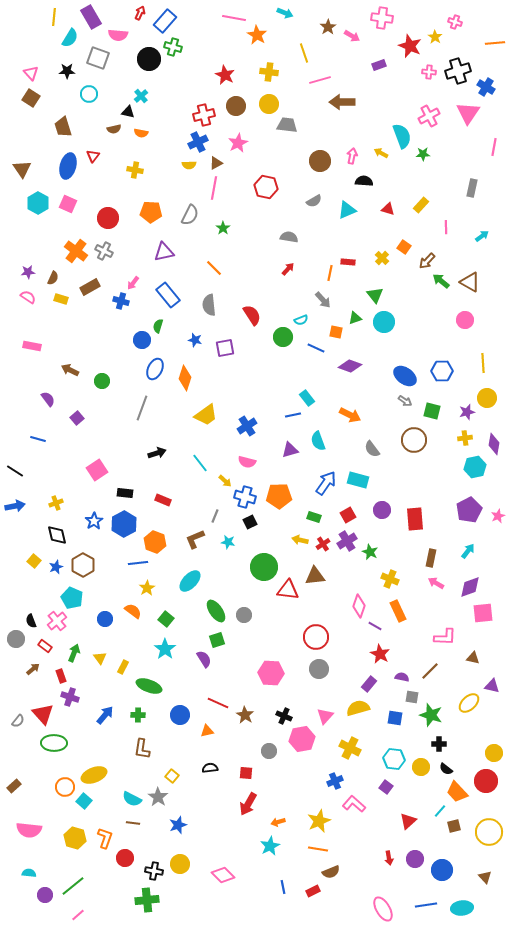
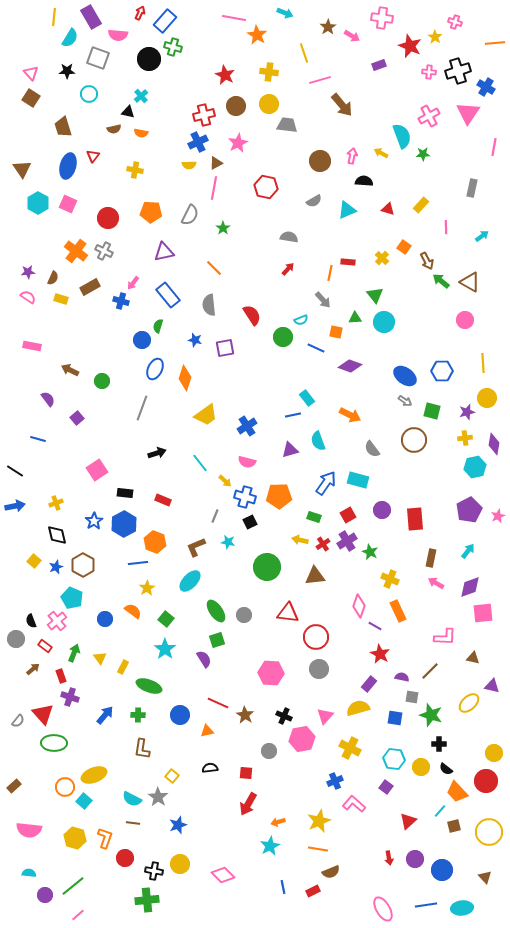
brown arrow at (342, 102): moved 3 px down; rotated 130 degrees counterclockwise
brown arrow at (427, 261): rotated 72 degrees counterclockwise
green triangle at (355, 318): rotated 16 degrees clockwise
brown L-shape at (195, 539): moved 1 px right, 8 px down
green circle at (264, 567): moved 3 px right
red triangle at (288, 590): moved 23 px down
